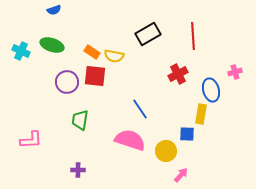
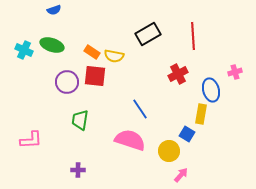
cyan cross: moved 3 px right, 1 px up
blue square: rotated 28 degrees clockwise
yellow circle: moved 3 px right
